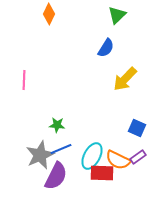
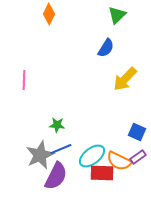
blue square: moved 4 px down
cyan ellipse: rotated 24 degrees clockwise
orange semicircle: moved 1 px right, 1 px down
